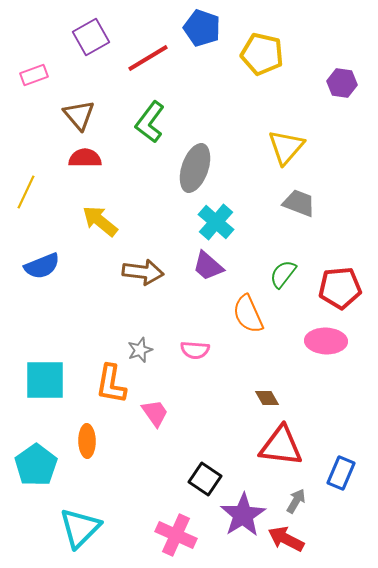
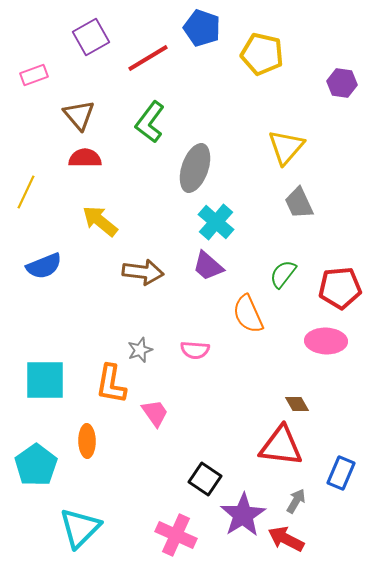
gray trapezoid: rotated 136 degrees counterclockwise
blue semicircle: moved 2 px right
brown diamond: moved 30 px right, 6 px down
